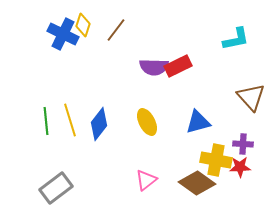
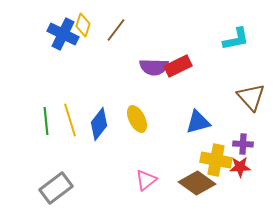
yellow ellipse: moved 10 px left, 3 px up
